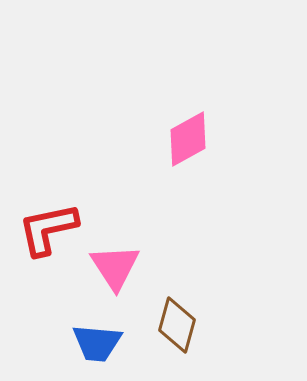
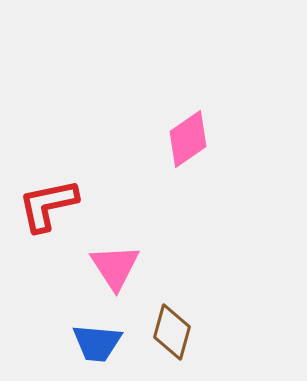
pink diamond: rotated 6 degrees counterclockwise
red L-shape: moved 24 px up
brown diamond: moved 5 px left, 7 px down
